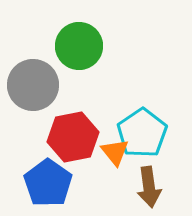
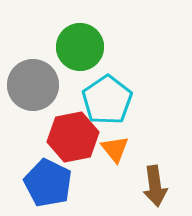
green circle: moved 1 px right, 1 px down
cyan pentagon: moved 35 px left, 33 px up
orange triangle: moved 3 px up
blue pentagon: rotated 9 degrees counterclockwise
brown arrow: moved 6 px right, 1 px up
